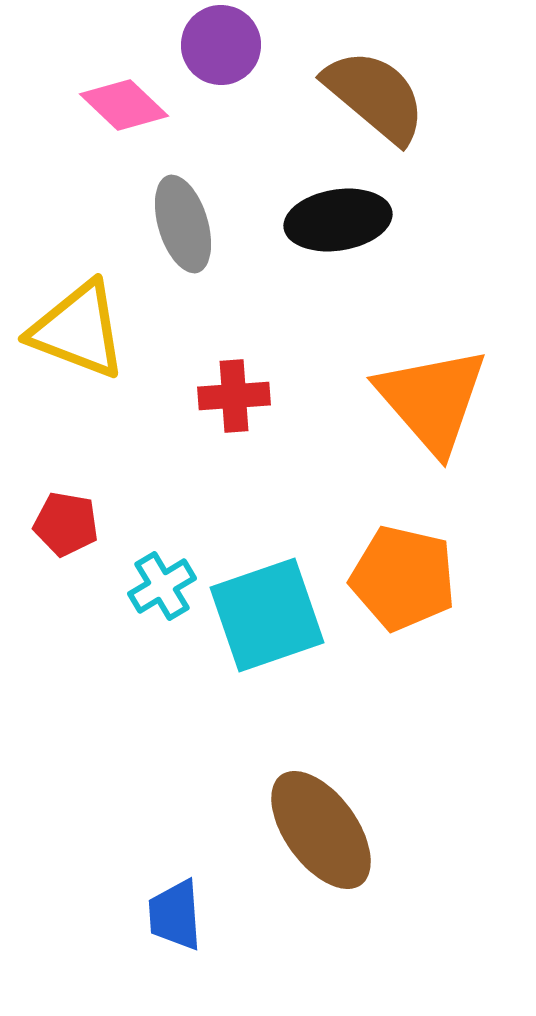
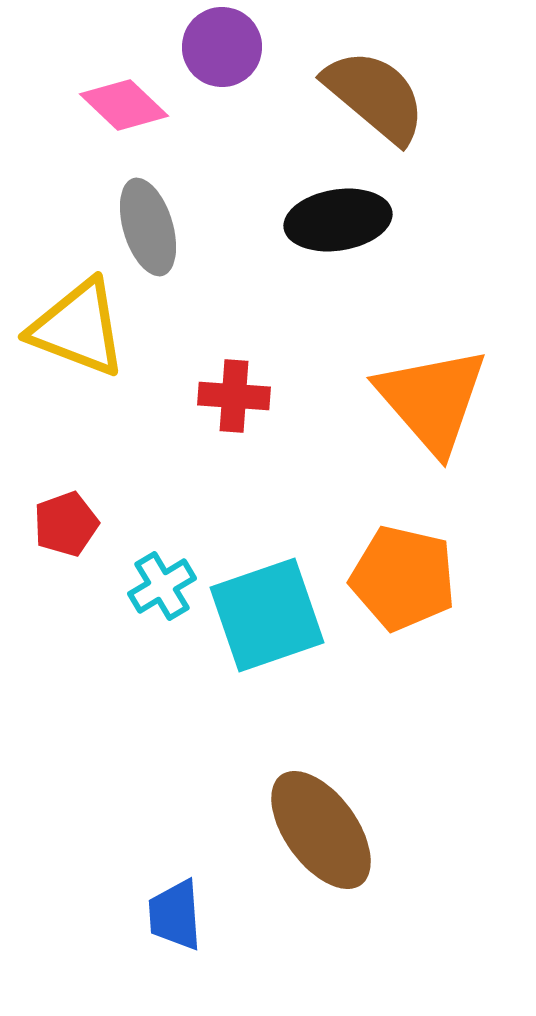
purple circle: moved 1 px right, 2 px down
gray ellipse: moved 35 px left, 3 px down
yellow triangle: moved 2 px up
red cross: rotated 8 degrees clockwise
red pentagon: rotated 30 degrees counterclockwise
